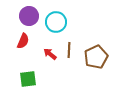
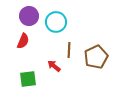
red arrow: moved 4 px right, 12 px down
